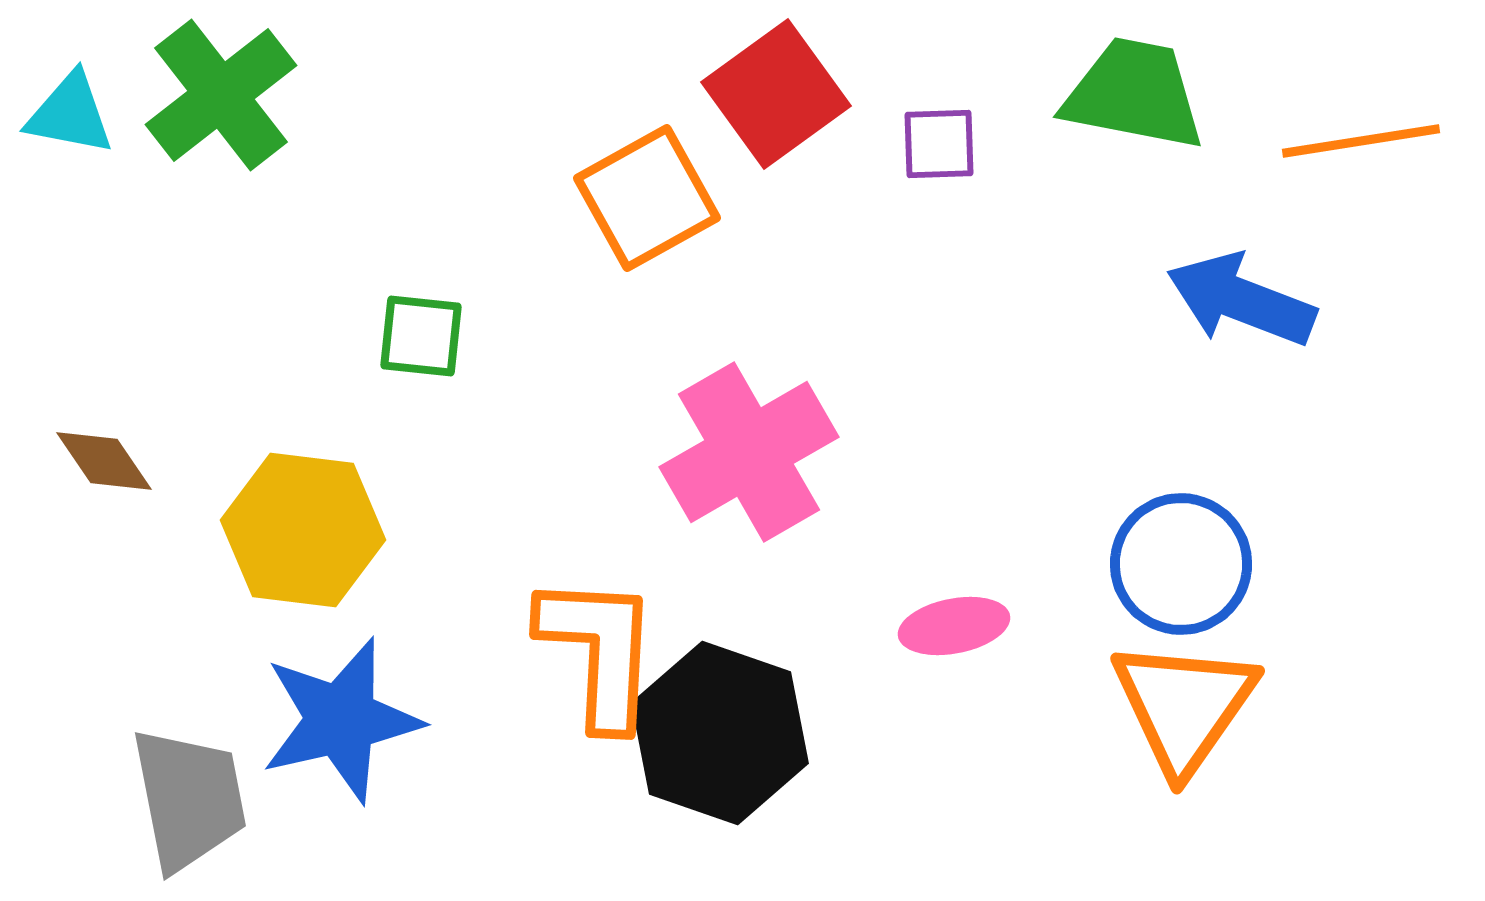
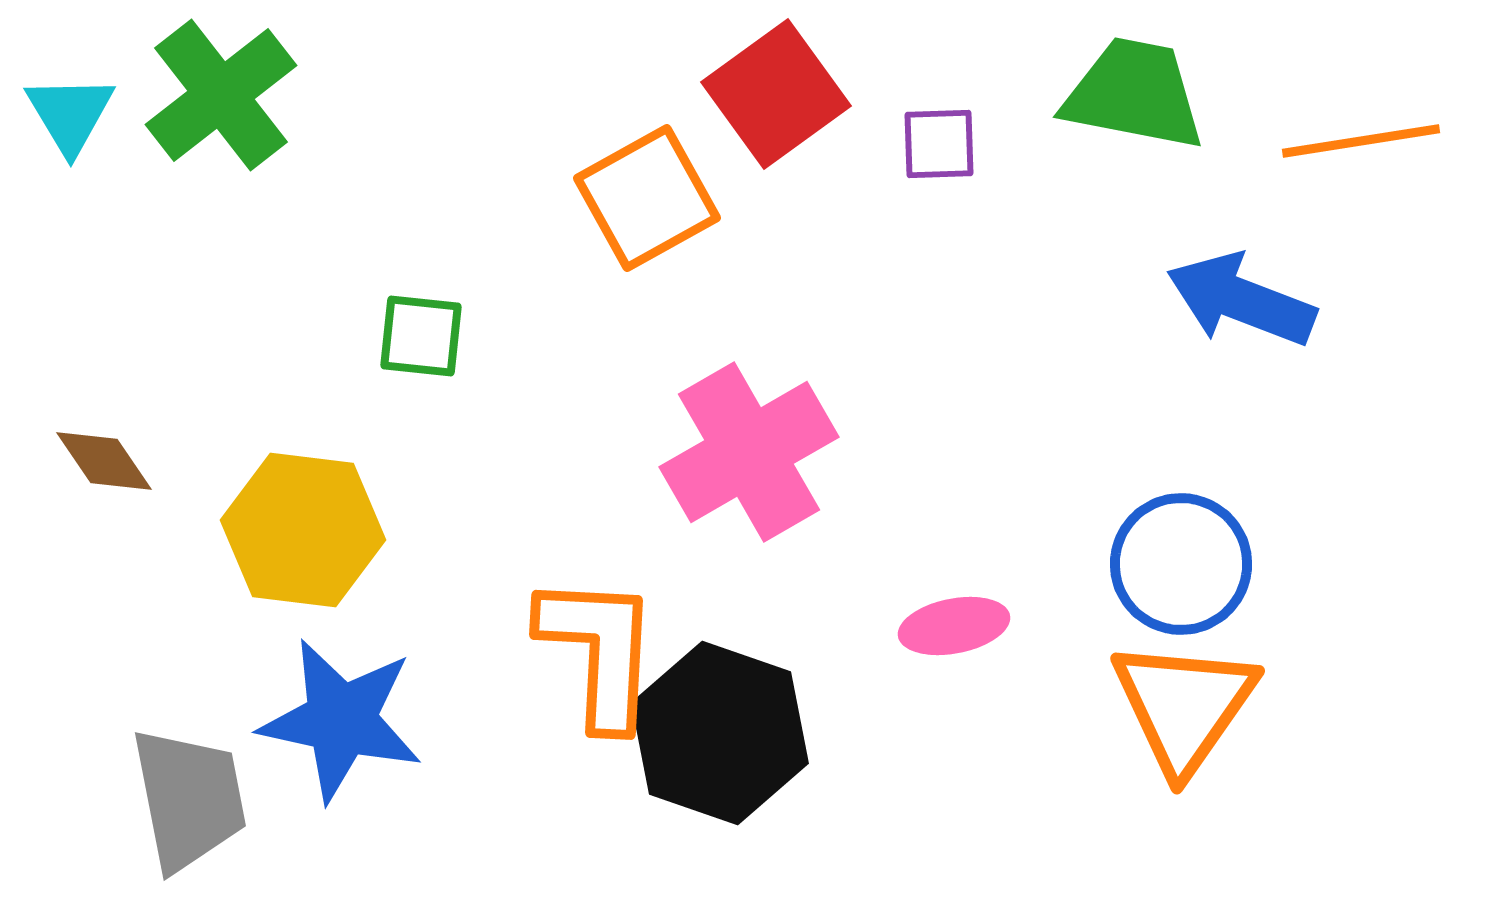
cyan triangle: rotated 48 degrees clockwise
blue star: rotated 25 degrees clockwise
